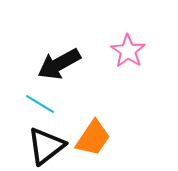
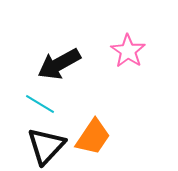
orange trapezoid: moved 1 px up
black triangle: rotated 9 degrees counterclockwise
